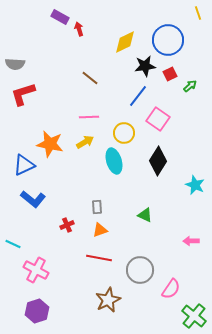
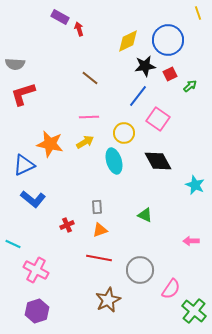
yellow diamond: moved 3 px right, 1 px up
black diamond: rotated 60 degrees counterclockwise
green cross: moved 5 px up
